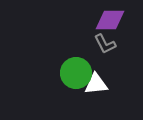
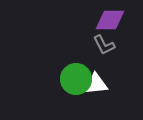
gray L-shape: moved 1 px left, 1 px down
green circle: moved 6 px down
